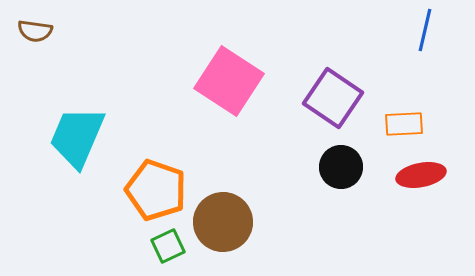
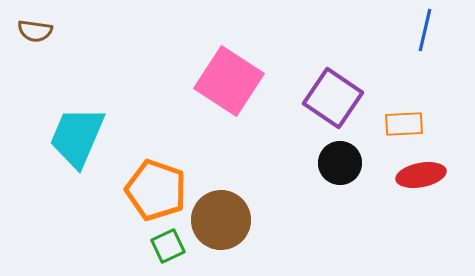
black circle: moved 1 px left, 4 px up
brown circle: moved 2 px left, 2 px up
